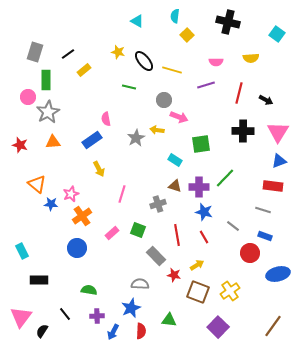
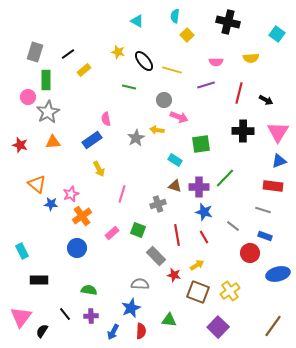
purple cross at (97, 316): moved 6 px left
